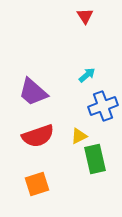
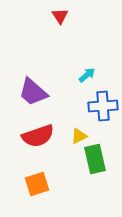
red triangle: moved 25 px left
blue cross: rotated 16 degrees clockwise
